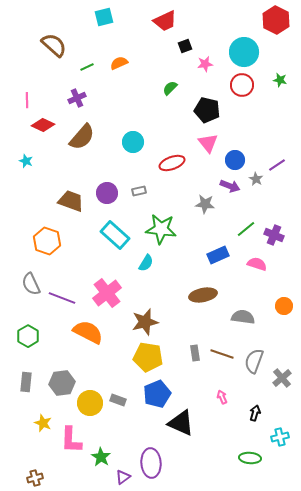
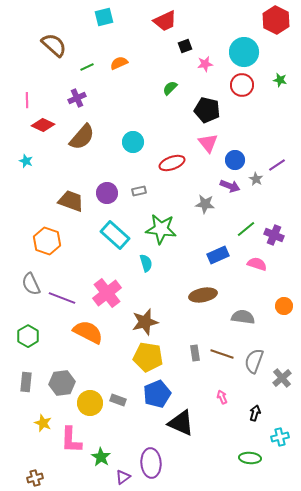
cyan semicircle at (146, 263): rotated 48 degrees counterclockwise
